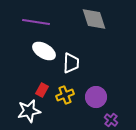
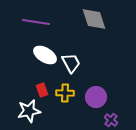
white ellipse: moved 1 px right, 4 px down
white trapezoid: rotated 30 degrees counterclockwise
red rectangle: rotated 48 degrees counterclockwise
yellow cross: moved 2 px up; rotated 24 degrees clockwise
